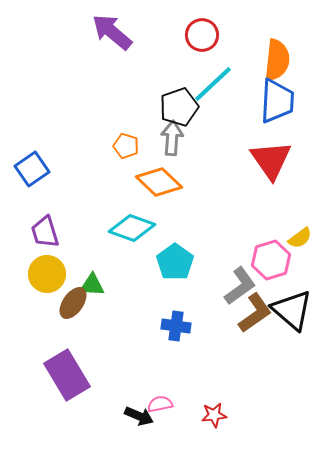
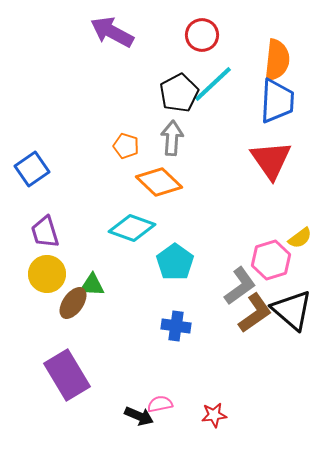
purple arrow: rotated 12 degrees counterclockwise
black pentagon: moved 14 px up; rotated 9 degrees counterclockwise
